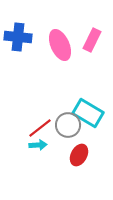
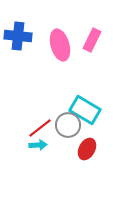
blue cross: moved 1 px up
pink ellipse: rotated 8 degrees clockwise
cyan rectangle: moved 3 px left, 3 px up
red ellipse: moved 8 px right, 6 px up
